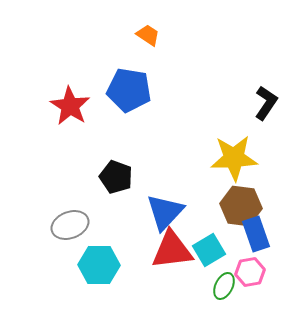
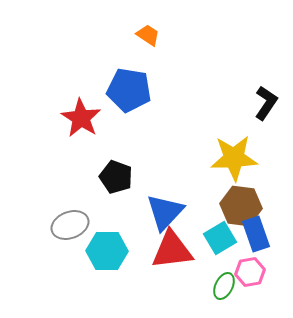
red star: moved 11 px right, 12 px down
cyan square: moved 11 px right, 12 px up
cyan hexagon: moved 8 px right, 14 px up
